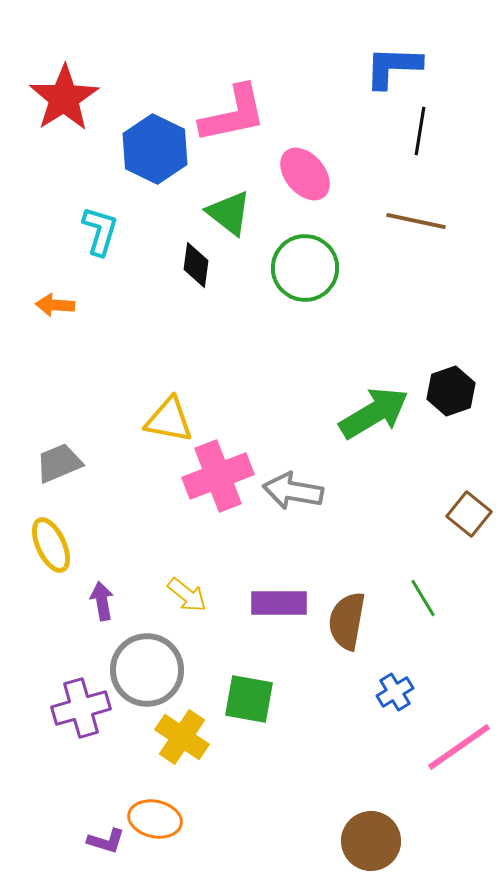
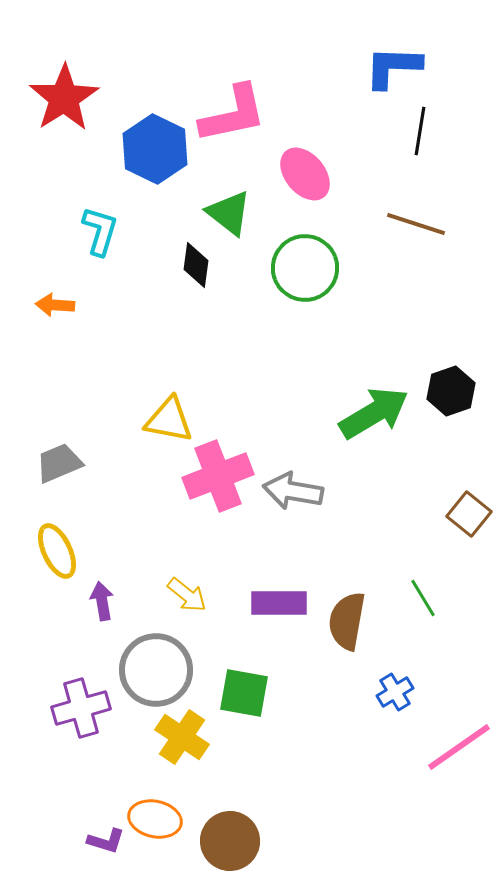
brown line: moved 3 px down; rotated 6 degrees clockwise
yellow ellipse: moved 6 px right, 6 px down
gray circle: moved 9 px right
green square: moved 5 px left, 6 px up
brown circle: moved 141 px left
